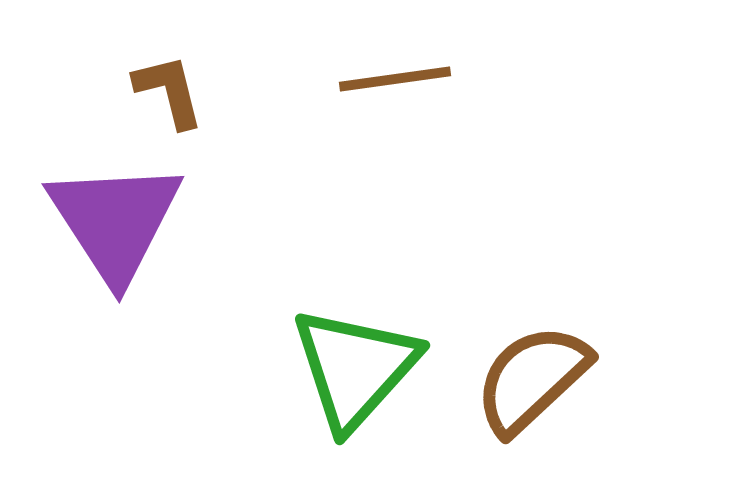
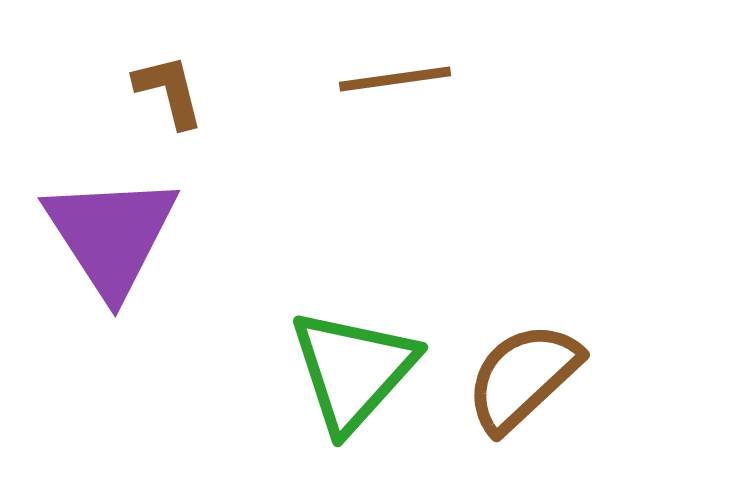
purple triangle: moved 4 px left, 14 px down
green triangle: moved 2 px left, 2 px down
brown semicircle: moved 9 px left, 2 px up
